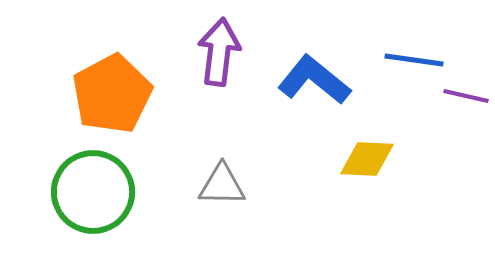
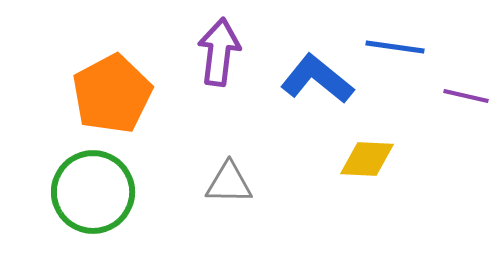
blue line: moved 19 px left, 13 px up
blue L-shape: moved 3 px right, 1 px up
gray triangle: moved 7 px right, 2 px up
